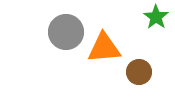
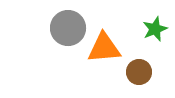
green star: moved 1 px left, 12 px down; rotated 15 degrees clockwise
gray circle: moved 2 px right, 4 px up
